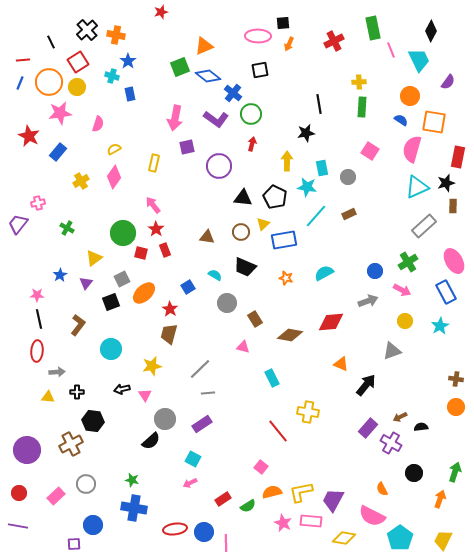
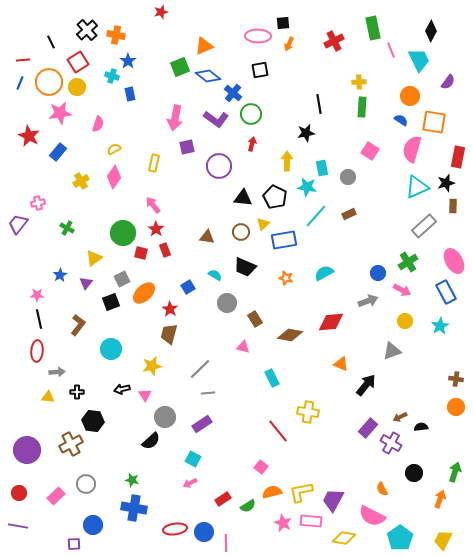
blue circle at (375, 271): moved 3 px right, 2 px down
gray circle at (165, 419): moved 2 px up
